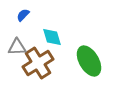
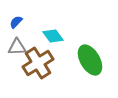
blue semicircle: moved 7 px left, 7 px down
cyan diamond: moved 1 px right, 1 px up; rotated 20 degrees counterclockwise
green ellipse: moved 1 px right, 1 px up
